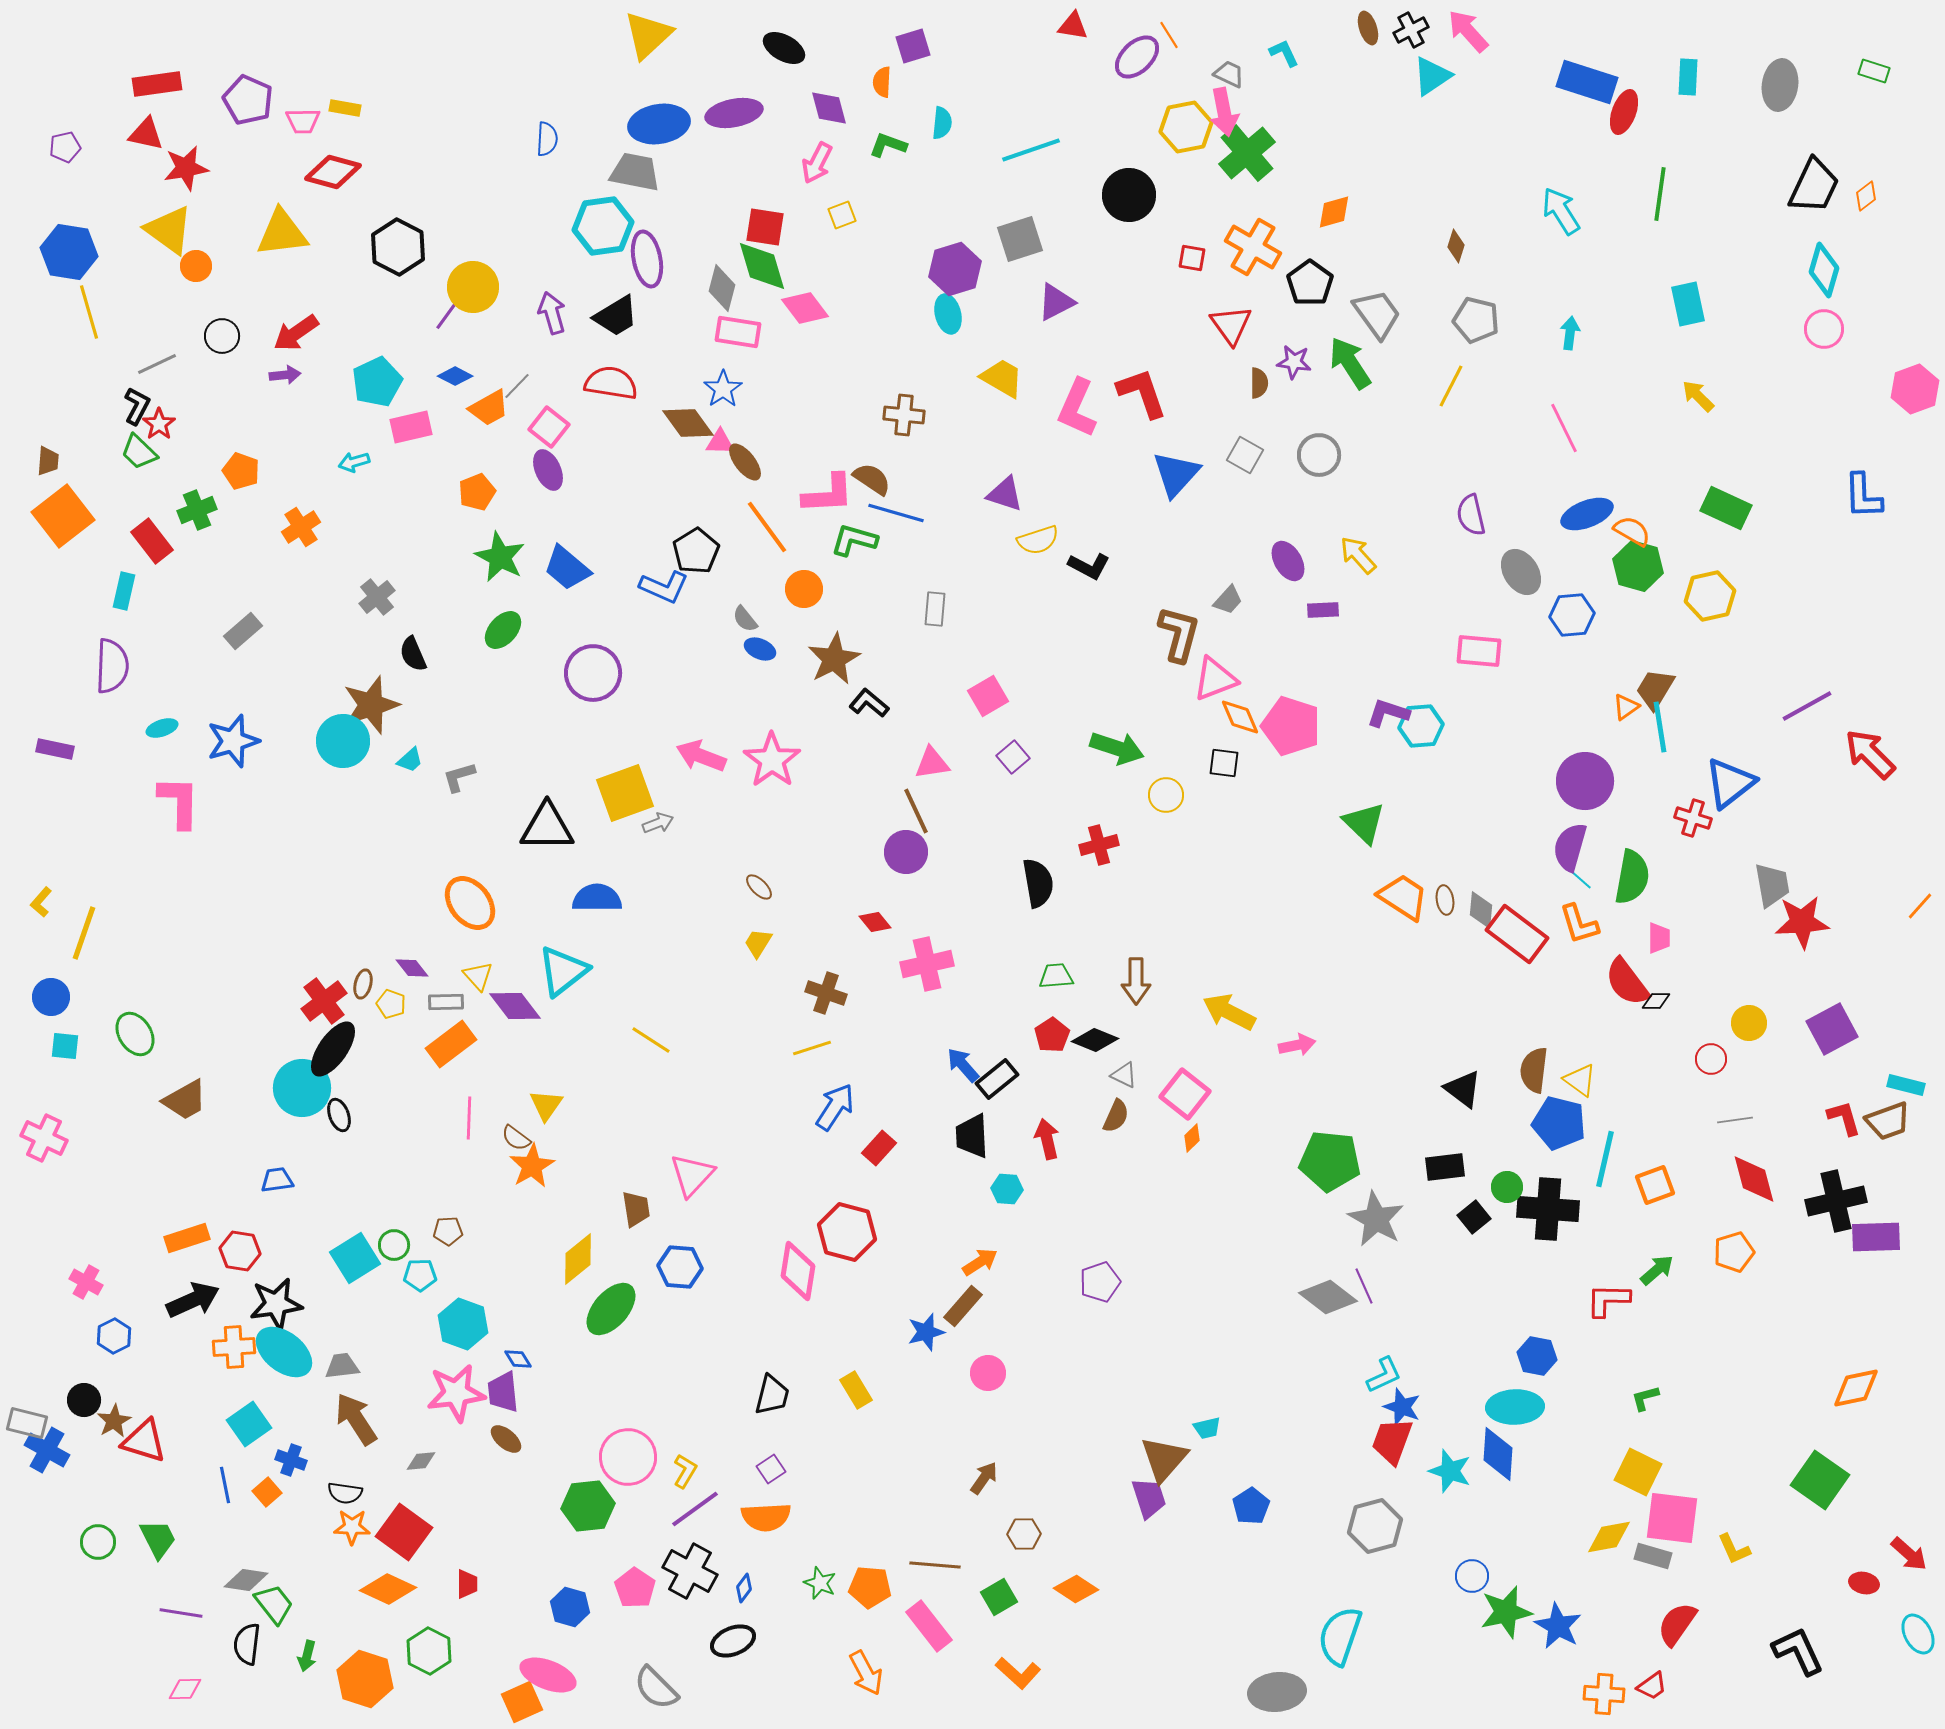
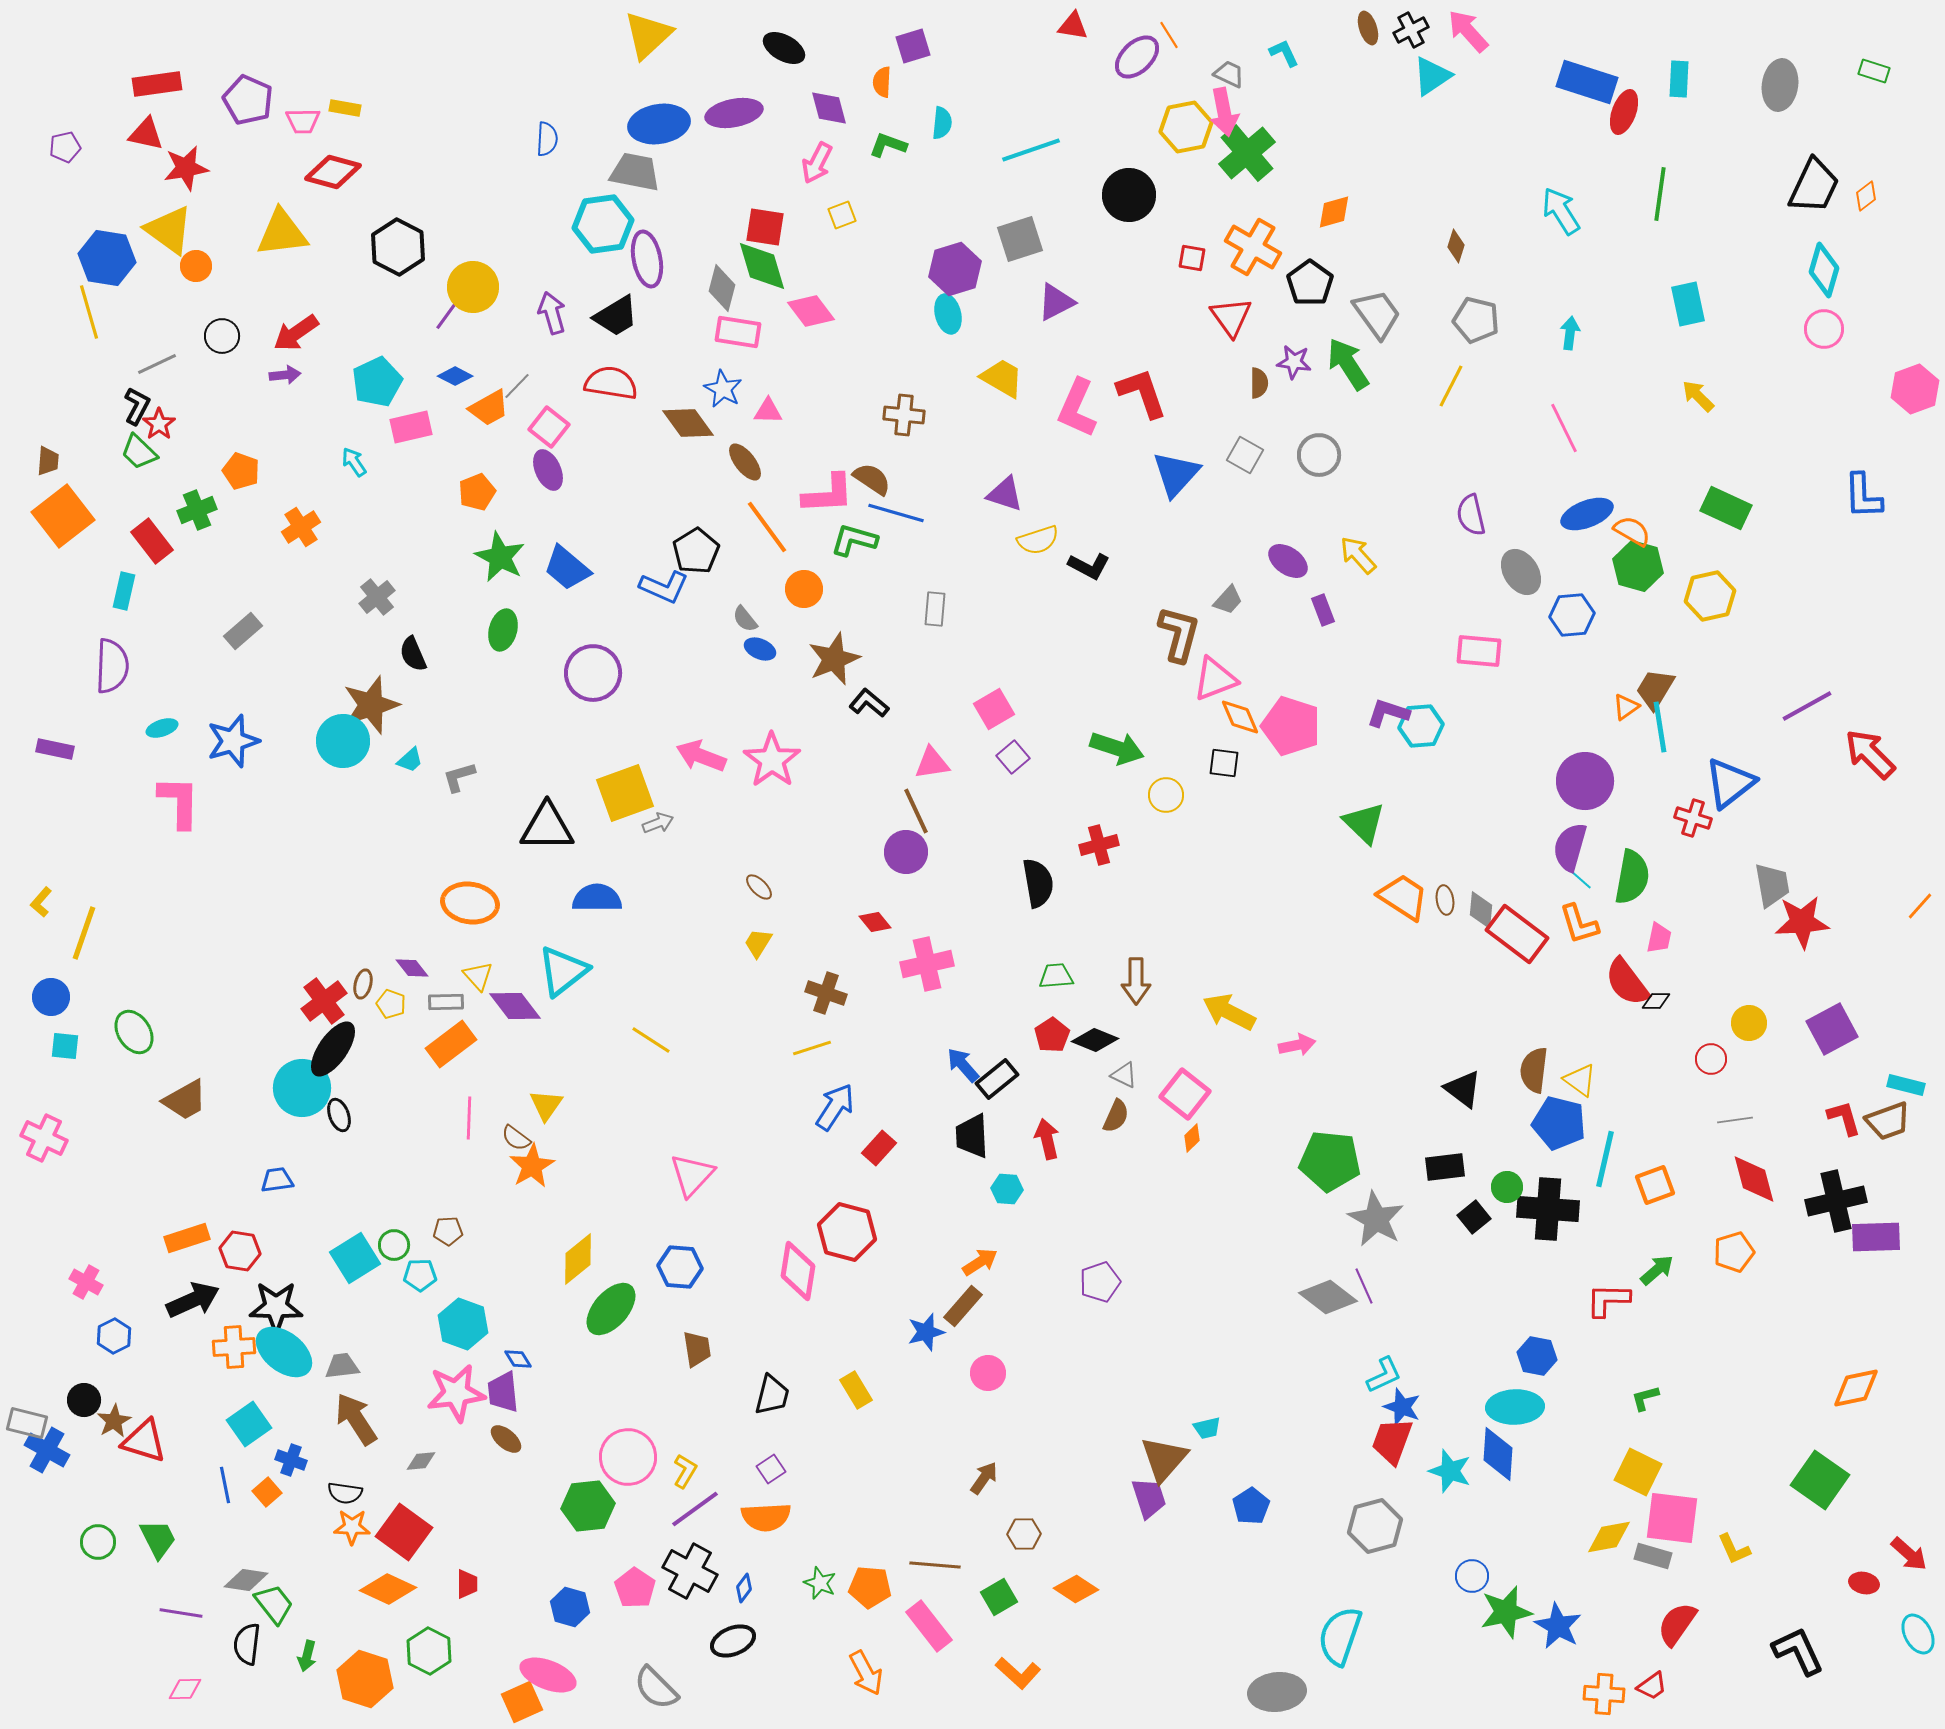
cyan rectangle at (1688, 77): moved 9 px left, 2 px down
cyan hexagon at (603, 226): moved 2 px up
blue hexagon at (69, 252): moved 38 px right, 6 px down
pink diamond at (805, 308): moved 6 px right, 3 px down
red triangle at (1231, 325): moved 8 px up
green arrow at (1350, 363): moved 2 px left, 1 px down
blue star at (723, 389): rotated 9 degrees counterclockwise
pink triangle at (720, 442): moved 48 px right, 31 px up
cyan arrow at (354, 462): rotated 72 degrees clockwise
purple ellipse at (1288, 561): rotated 24 degrees counterclockwise
purple rectangle at (1323, 610): rotated 72 degrees clockwise
green ellipse at (503, 630): rotated 27 degrees counterclockwise
brown star at (834, 659): rotated 6 degrees clockwise
pink square at (988, 696): moved 6 px right, 13 px down
orange ellipse at (470, 903): rotated 44 degrees counterclockwise
pink trapezoid at (1659, 938): rotated 12 degrees clockwise
green ellipse at (135, 1034): moved 1 px left, 2 px up
brown trapezoid at (636, 1209): moved 61 px right, 140 px down
black star at (276, 1304): moved 3 px down; rotated 10 degrees clockwise
